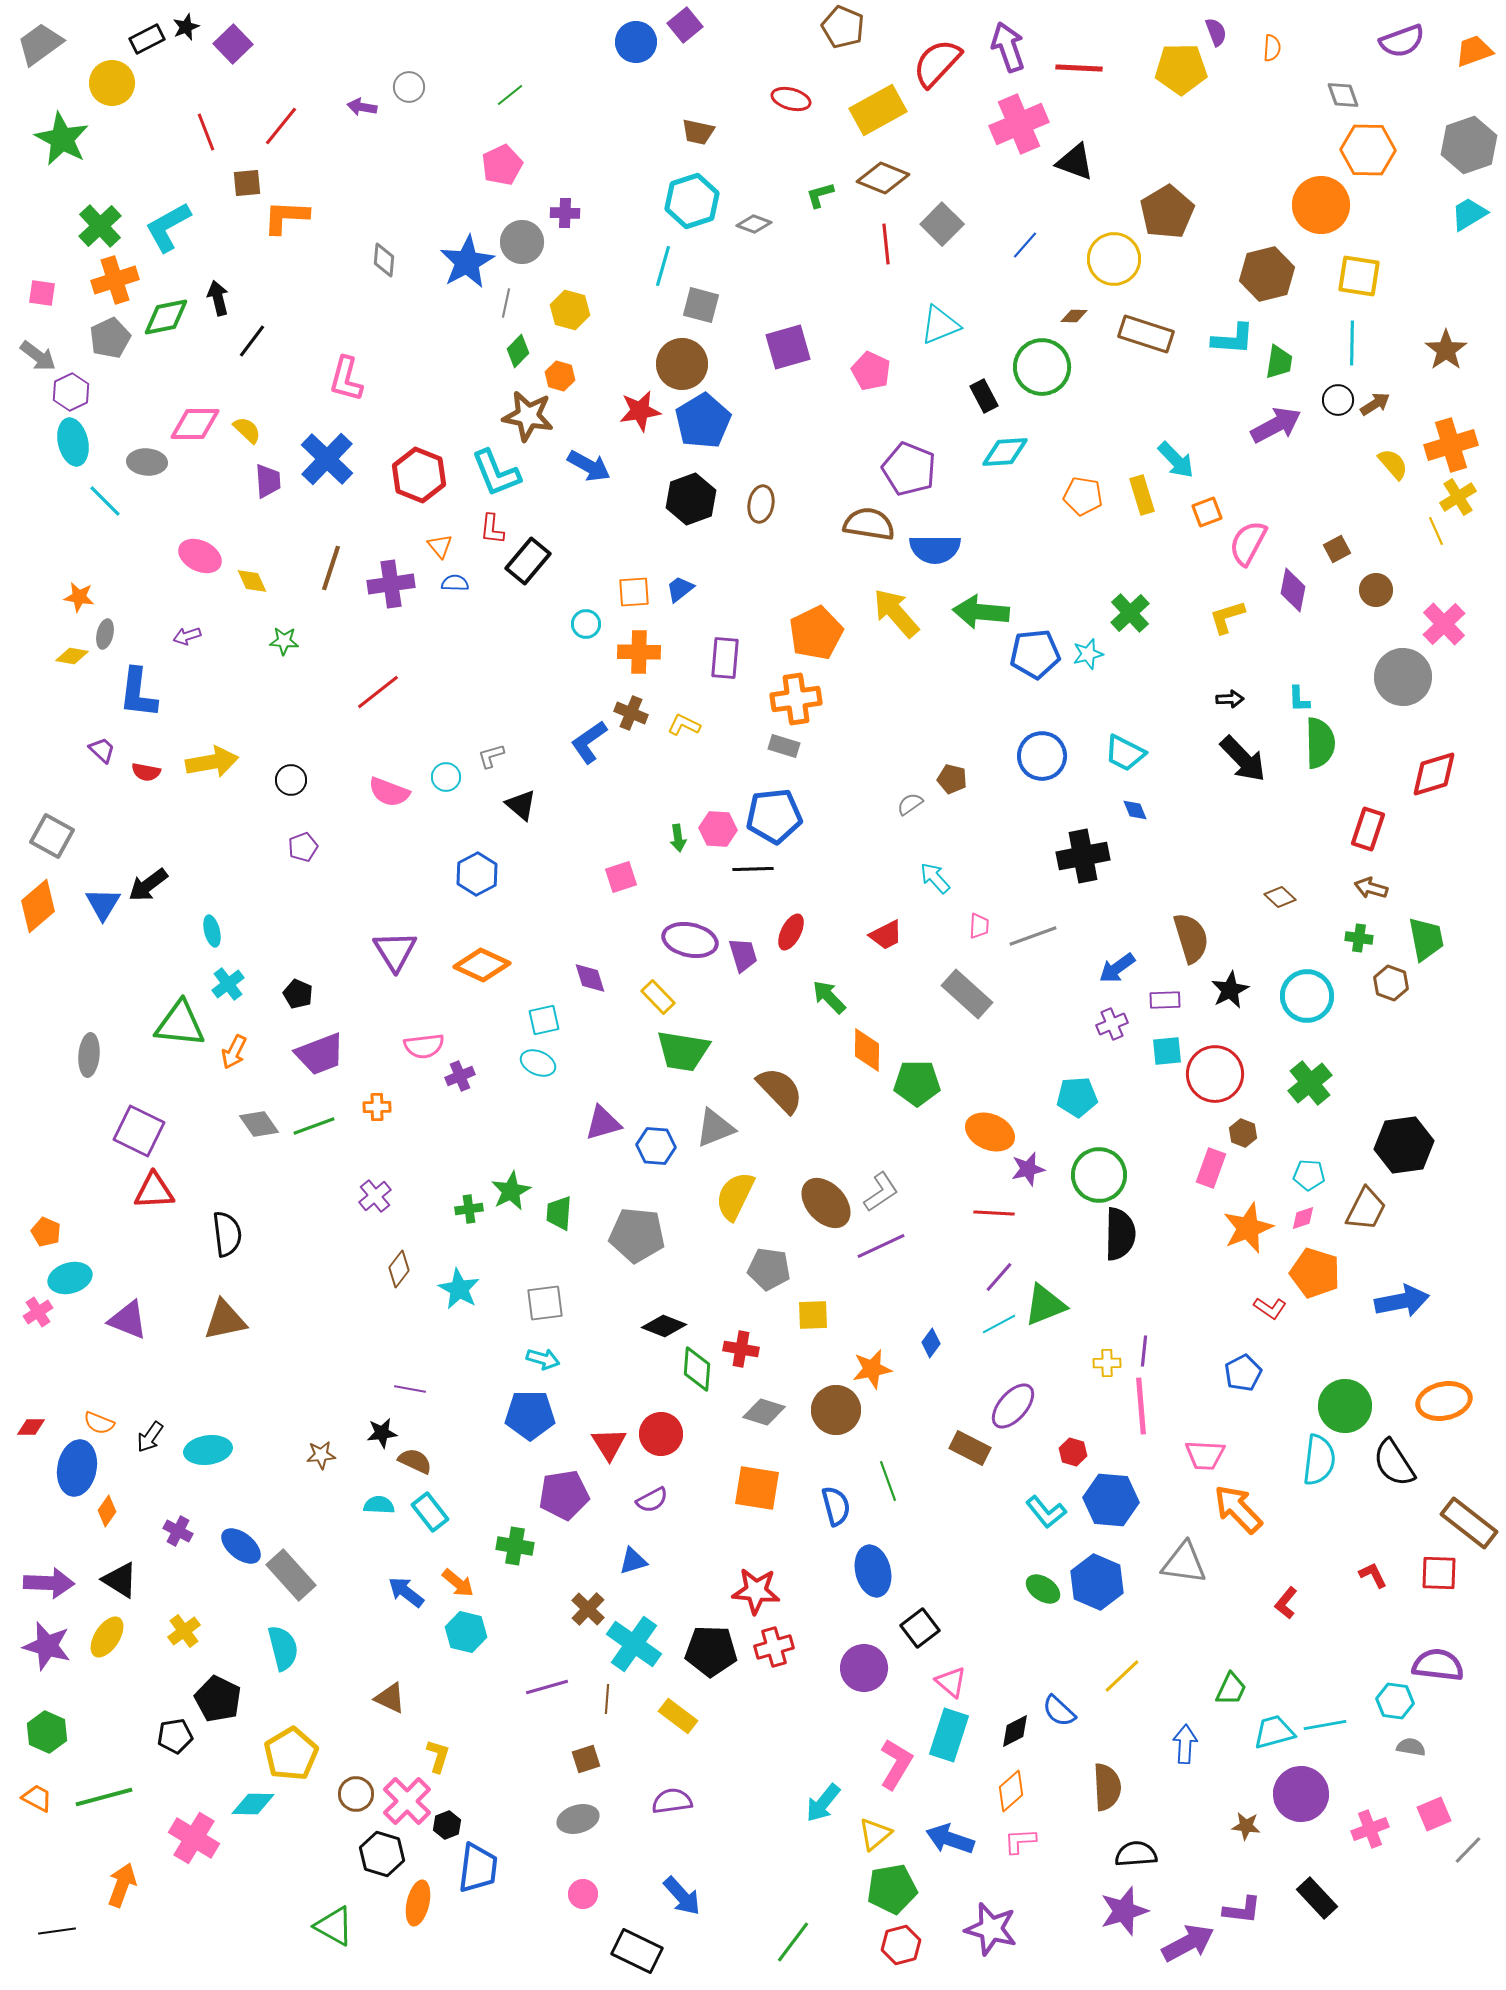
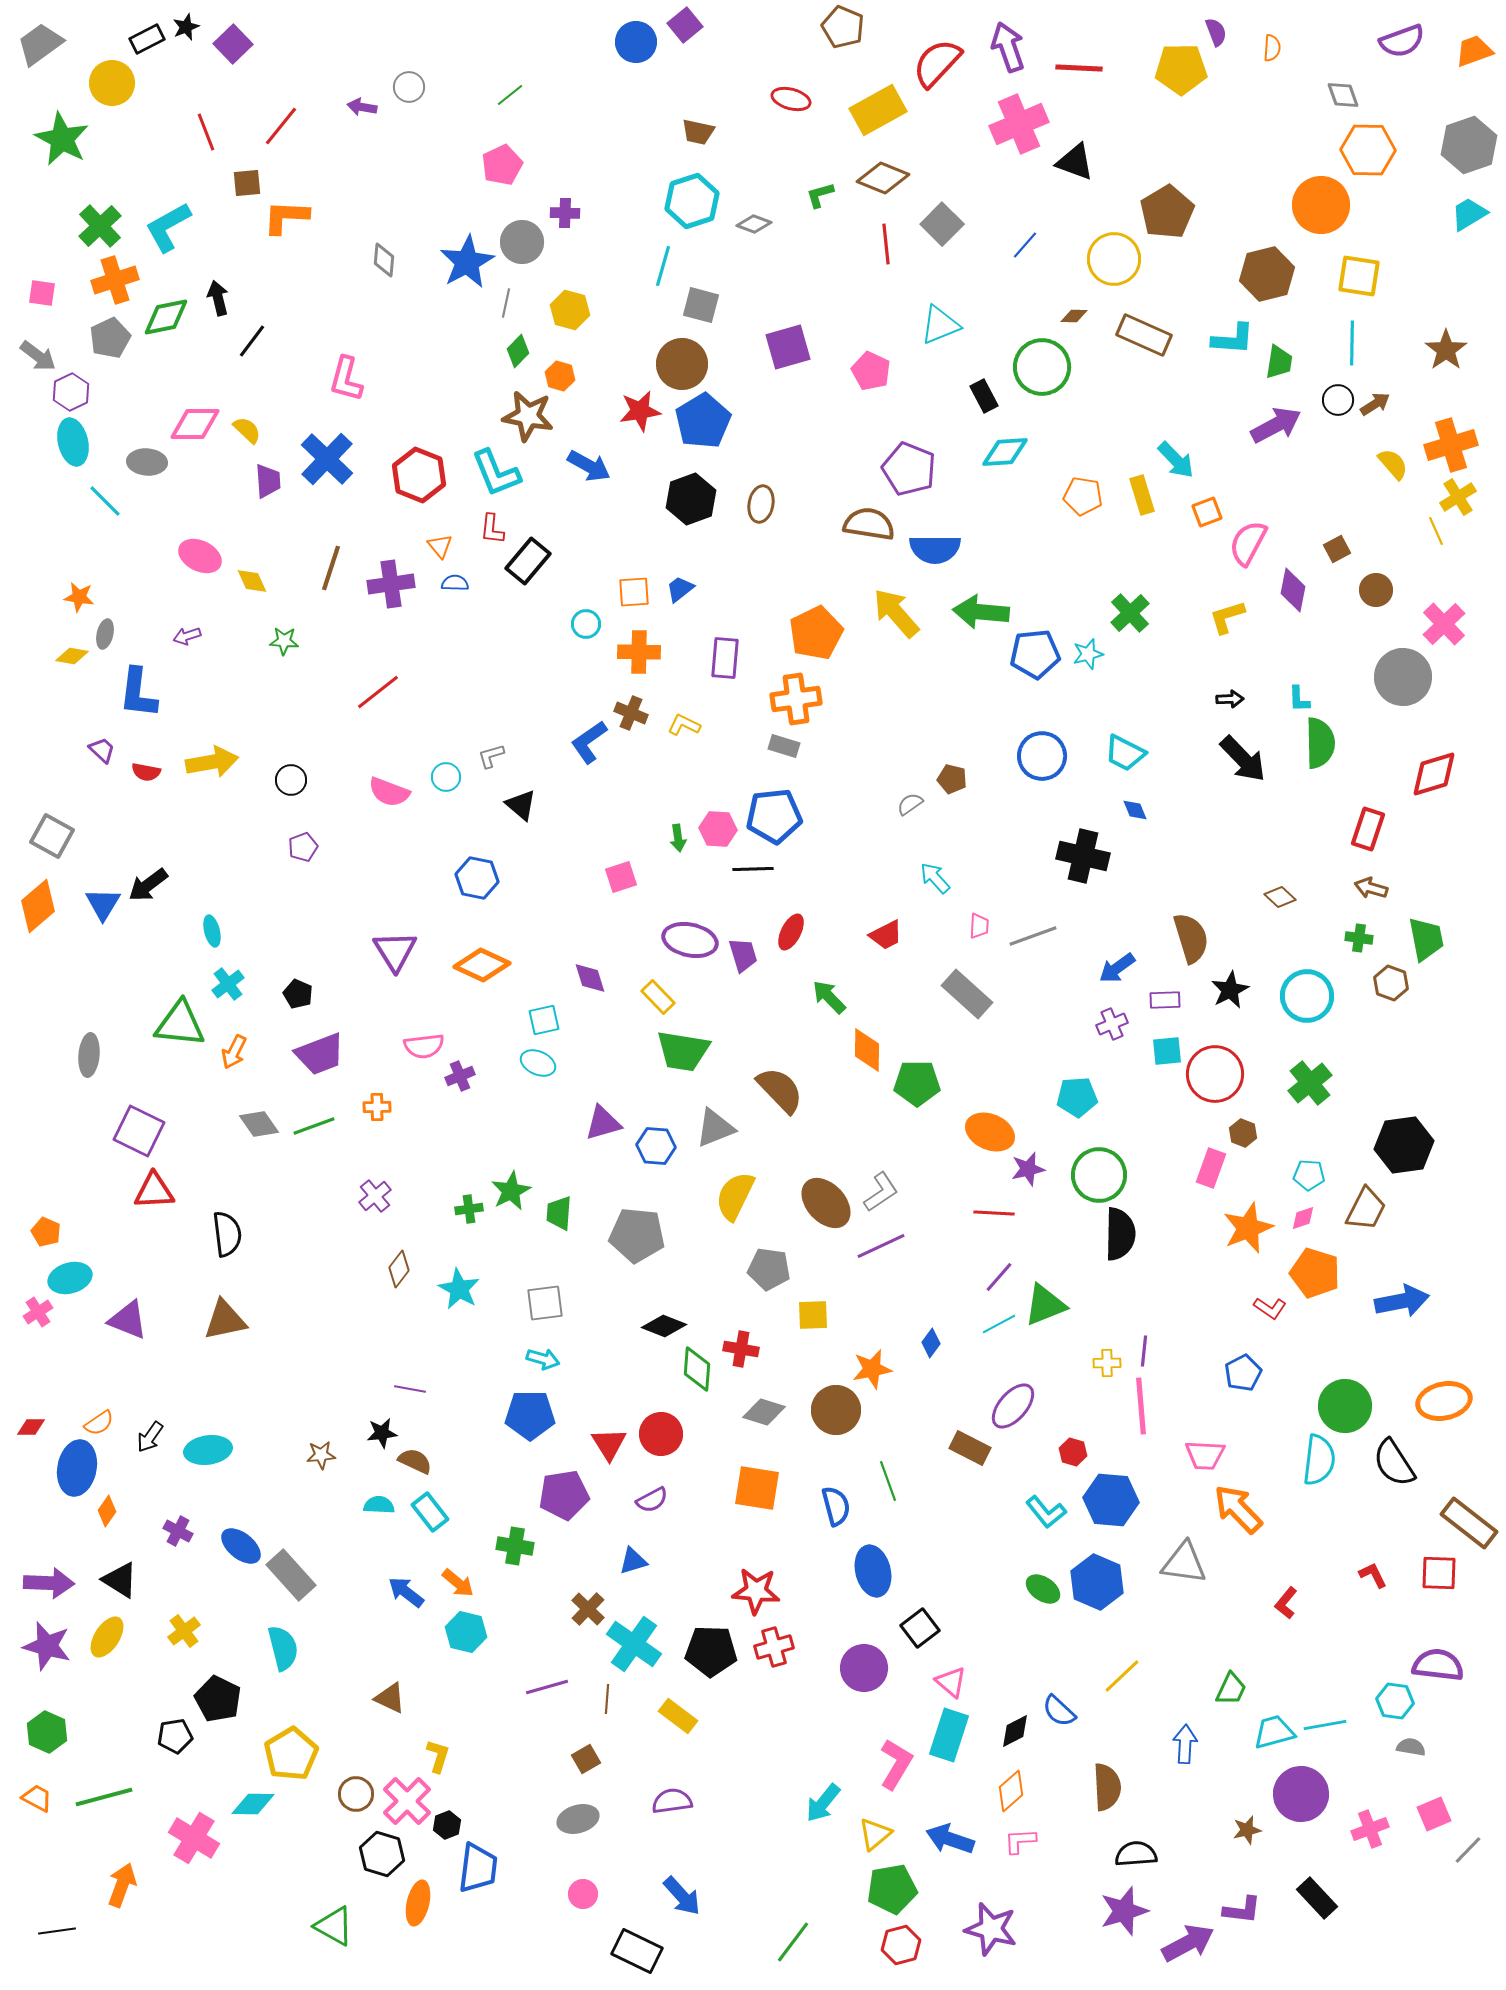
brown rectangle at (1146, 334): moved 2 px left, 1 px down; rotated 6 degrees clockwise
black cross at (1083, 856): rotated 24 degrees clockwise
blue hexagon at (477, 874): moved 4 px down; rotated 21 degrees counterclockwise
orange semicircle at (99, 1423): rotated 56 degrees counterclockwise
brown square at (586, 1759): rotated 12 degrees counterclockwise
brown star at (1246, 1826): moved 1 px right, 4 px down; rotated 20 degrees counterclockwise
